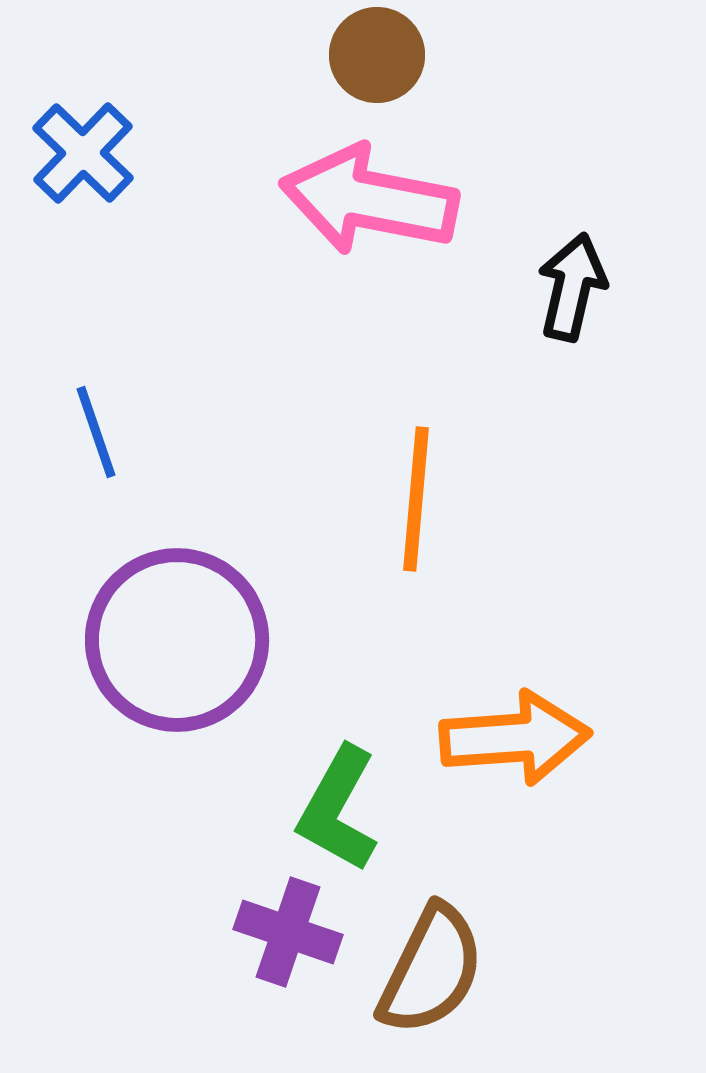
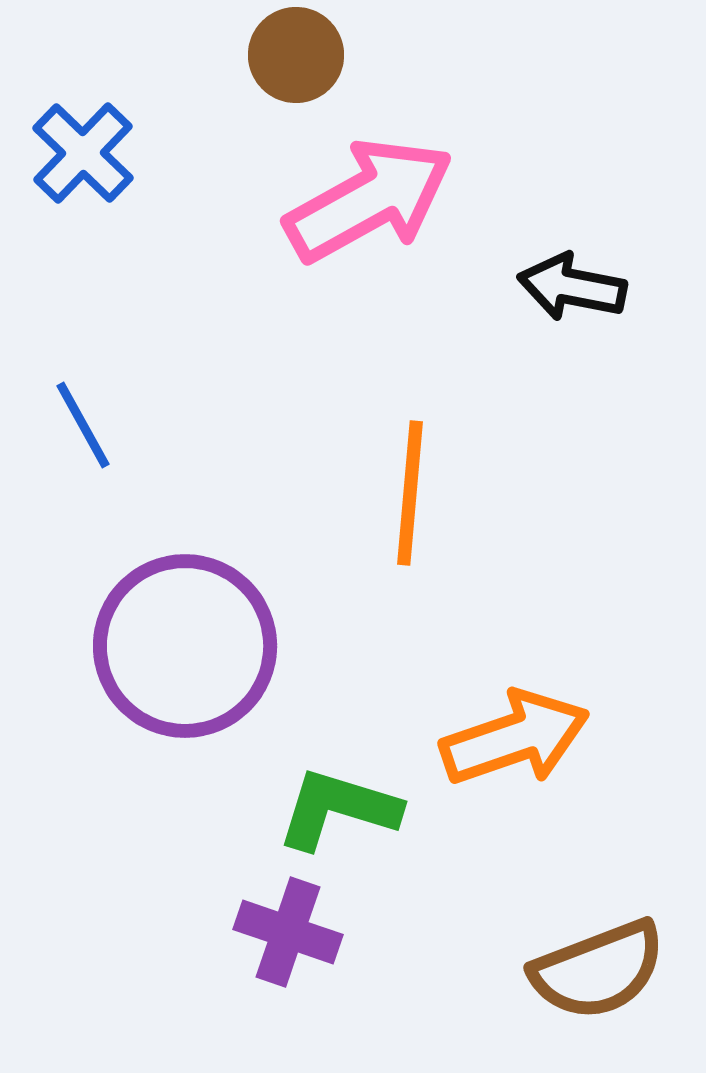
brown circle: moved 81 px left
pink arrow: rotated 140 degrees clockwise
black arrow: rotated 92 degrees counterclockwise
blue line: moved 13 px left, 7 px up; rotated 10 degrees counterclockwise
orange line: moved 6 px left, 6 px up
purple circle: moved 8 px right, 6 px down
orange arrow: rotated 15 degrees counterclockwise
green L-shape: rotated 78 degrees clockwise
brown semicircle: moved 167 px right; rotated 43 degrees clockwise
